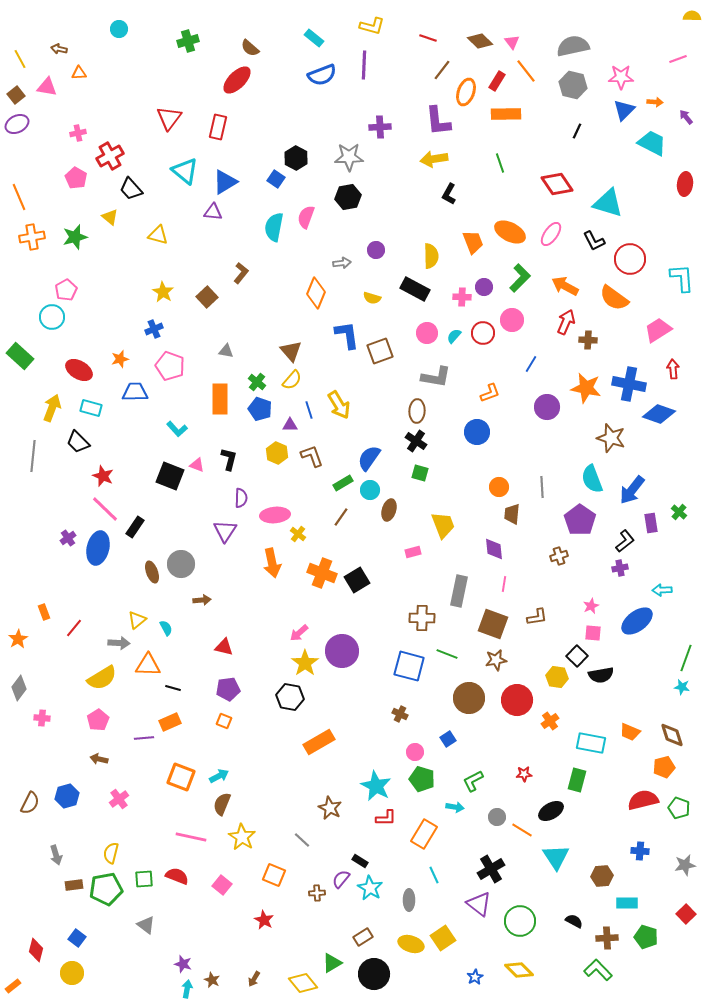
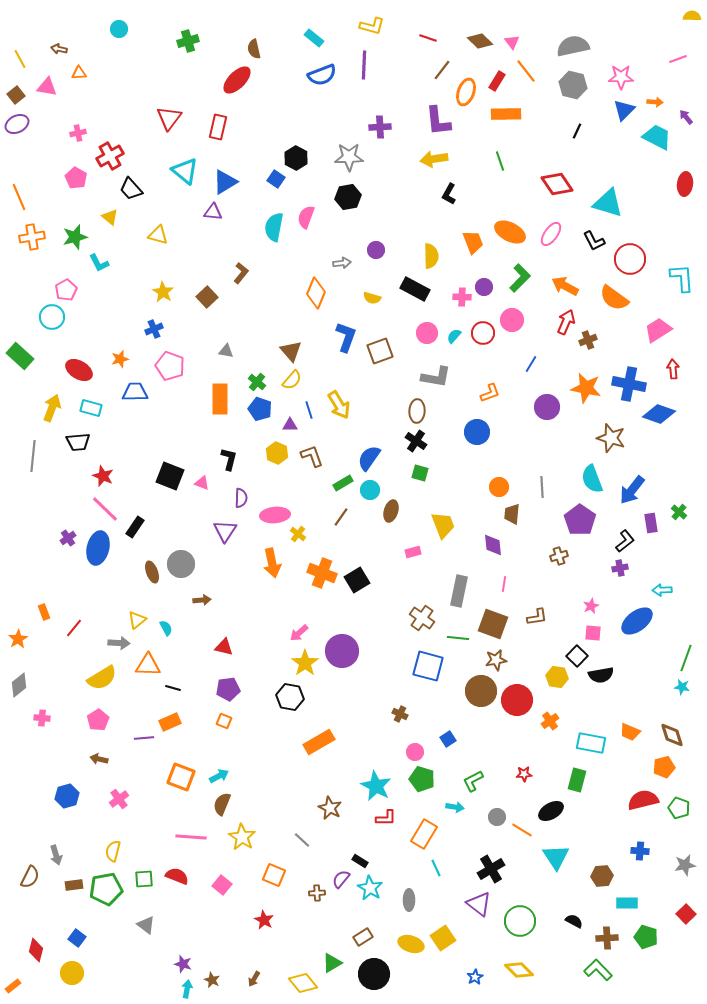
brown semicircle at (250, 48): moved 4 px right, 1 px down; rotated 36 degrees clockwise
cyan trapezoid at (652, 143): moved 5 px right, 6 px up
green line at (500, 163): moved 2 px up
blue L-shape at (347, 335): moved 1 px left, 2 px down; rotated 28 degrees clockwise
brown cross at (588, 340): rotated 24 degrees counterclockwise
cyan L-shape at (177, 429): moved 78 px left, 166 px up; rotated 15 degrees clockwise
black trapezoid at (78, 442): rotated 50 degrees counterclockwise
pink triangle at (197, 465): moved 5 px right, 18 px down
brown ellipse at (389, 510): moved 2 px right, 1 px down
purple diamond at (494, 549): moved 1 px left, 4 px up
brown cross at (422, 618): rotated 35 degrees clockwise
green line at (447, 654): moved 11 px right, 16 px up; rotated 15 degrees counterclockwise
blue square at (409, 666): moved 19 px right
gray diamond at (19, 688): moved 3 px up; rotated 15 degrees clockwise
brown circle at (469, 698): moved 12 px right, 7 px up
brown semicircle at (30, 803): moved 74 px down
pink line at (191, 837): rotated 8 degrees counterclockwise
yellow semicircle at (111, 853): moved 2 px right, 2 px up
cyan line at (434, 875): moved 2 px right, 7 px up
